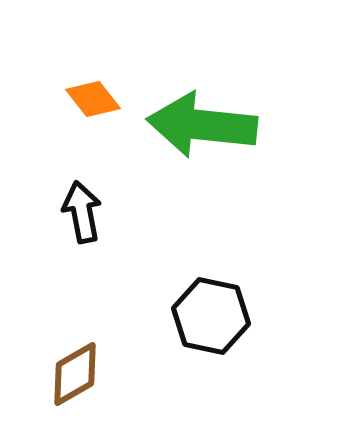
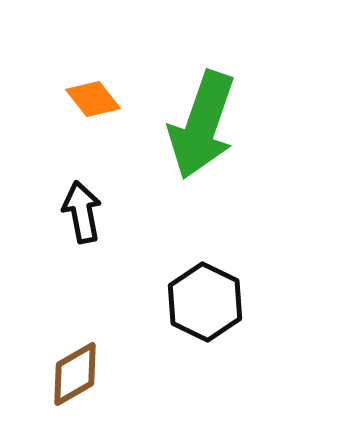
green arrow: rotated 77 degrees counterclockwise
black hexagon: moved 6 px left, 14 px up; rotated 14 degrees clockwise
